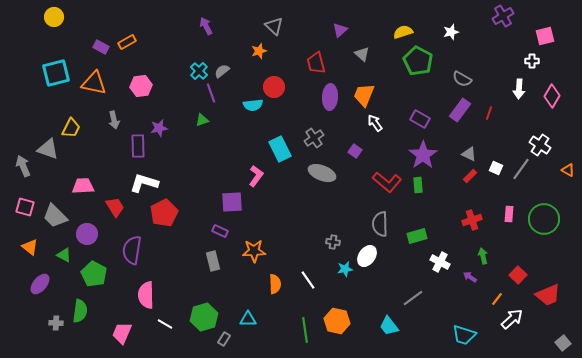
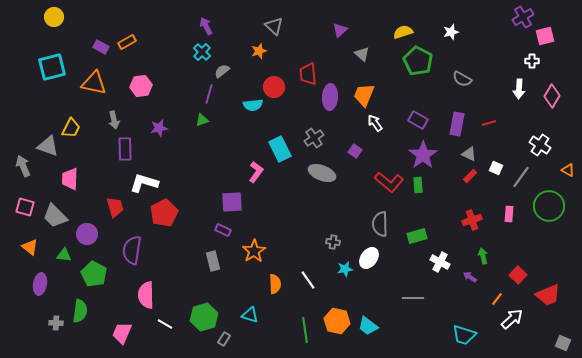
purple cross at (503, 16): moved 20 px right, 1 px down
red trapezoid at (316, 63): moved 8 px left, 11 px down; rotated 10 degrees clockwise
cyan cross at (199, 71): moved 3 px right, 19 px up
cyan square at (56, 73): moved 4 px left, 6 px up
purple line at (211, 93): moved 2 px left, 1 px down; rotated 36 degrees clockwise
purple rectangle at (460, 110): moved 3 px left, 14 px down; rotated 25 degrees counterclockwise
red line at (489, 113): moved 10 px down; rotated 56 degrees clockwise
purple rectangle at (420, 119): moved 2 px left, 1 px down
purple rectangle at (138, 146): moved 13 px left, 3 px down
gray triangle at (48, 149): moved 3 px up
gray line at (521, 169): moved 8 px down
pink L-shape at (256, 176): moved 4 px up
red L-shape at (387, 182): moved 2 px right
pink trapezoid at (83, 186): moved 13 px left, 7 px up; rotated 85 degrees counterclockwise
red trapezoid at (115, 207): rotated 15 degrees clockwise
green circle at (544, 219): moved 5 px right, 13 px up
purple rectangle at (220, 231): moved 3 px right, 1 px up
orange star at (254, 251): rotated 30 degrees counterclockwise
green triangle at (64, 255): rotated 21 degrees counterclockwise
white ellipse at (367, 256): moved 2 px right, 2 px down
purple ellipse at (40, 284): rotated 30 degrees counterclockwise
gray line at (413, 298): rotated 35 degrees clockwise
cyan triangle at (248, 319): moved 2 px right, 4 px up; rotated 18 degrees clockwise
cyan trapezoid at (389, 326): moved 21 px left; rotated 15 degrees counterclockwise
gray square at (563, 343): rotated 28 degrees counterclockwise
